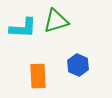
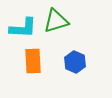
blue hexagon: moved 3 px left, 3 px up
orange rectangle: moved 5 px left, 15 px up
